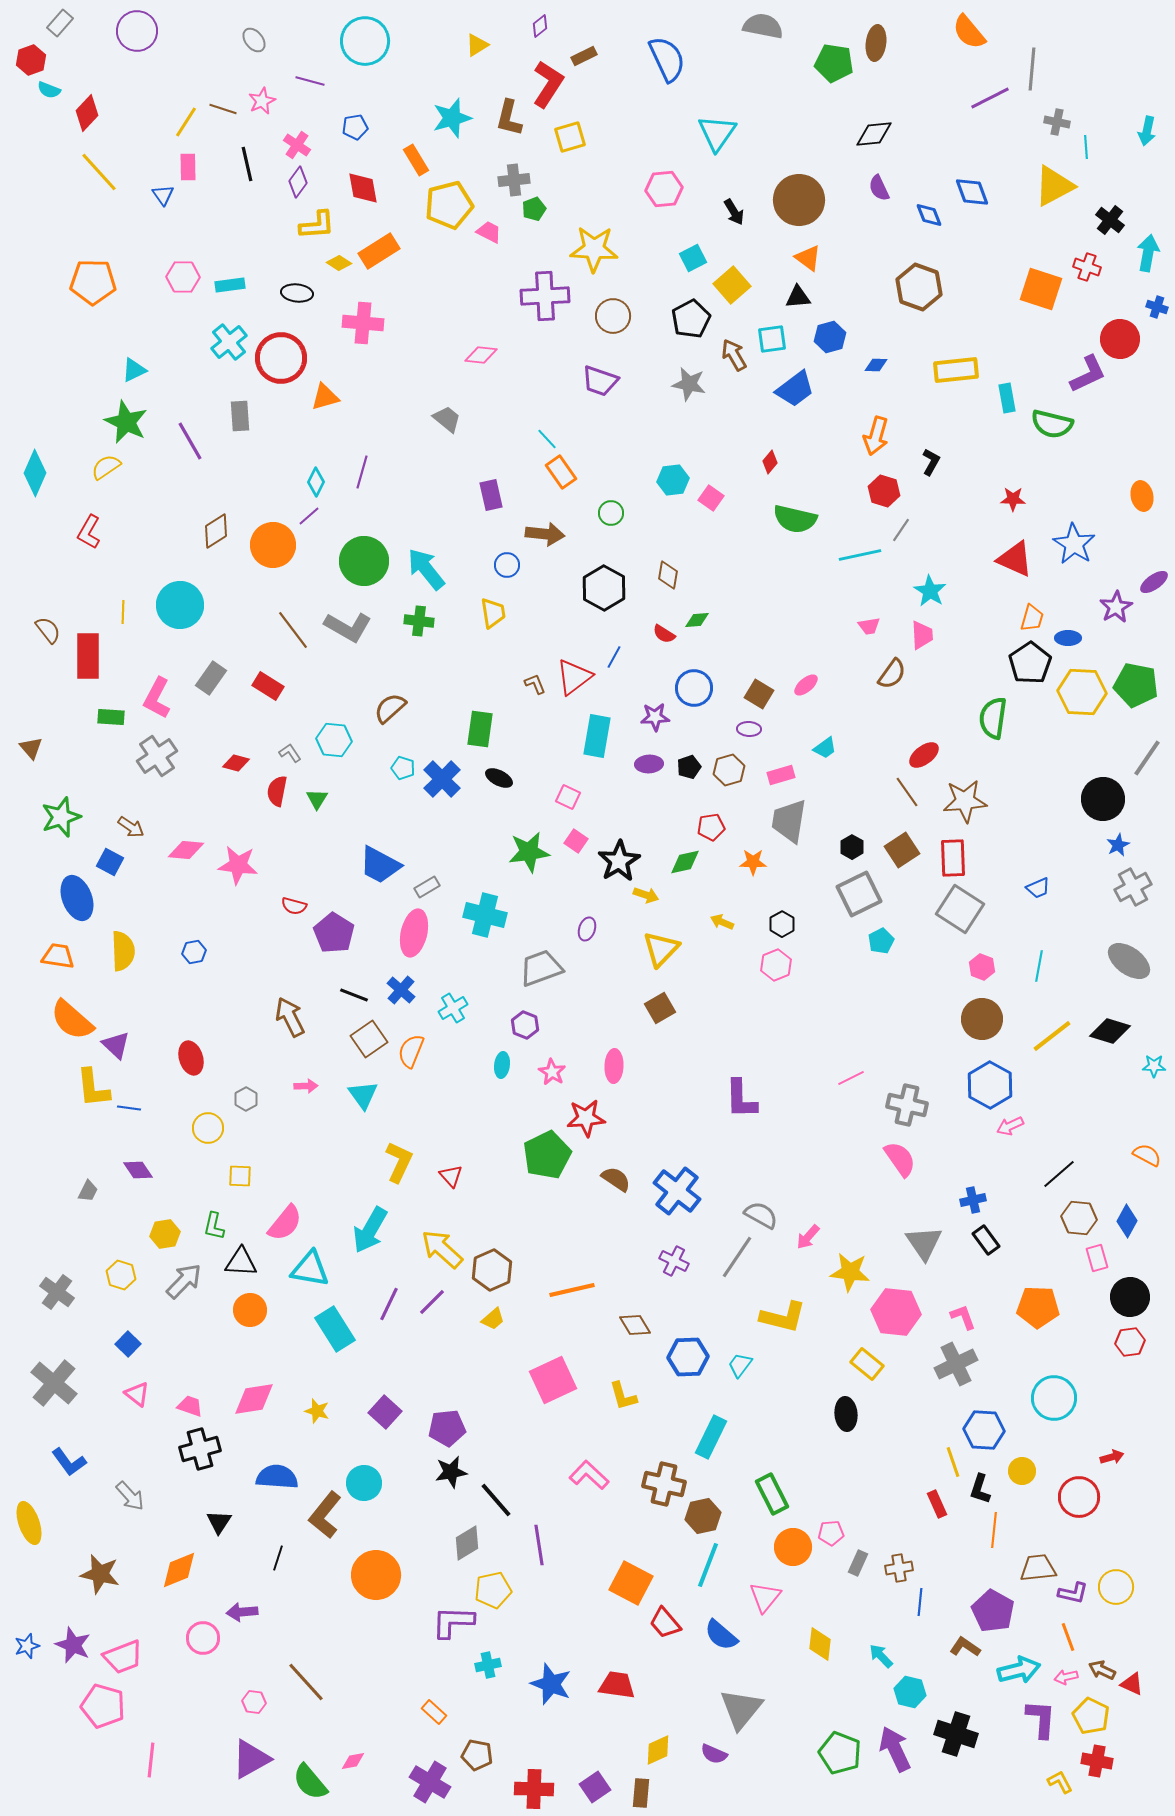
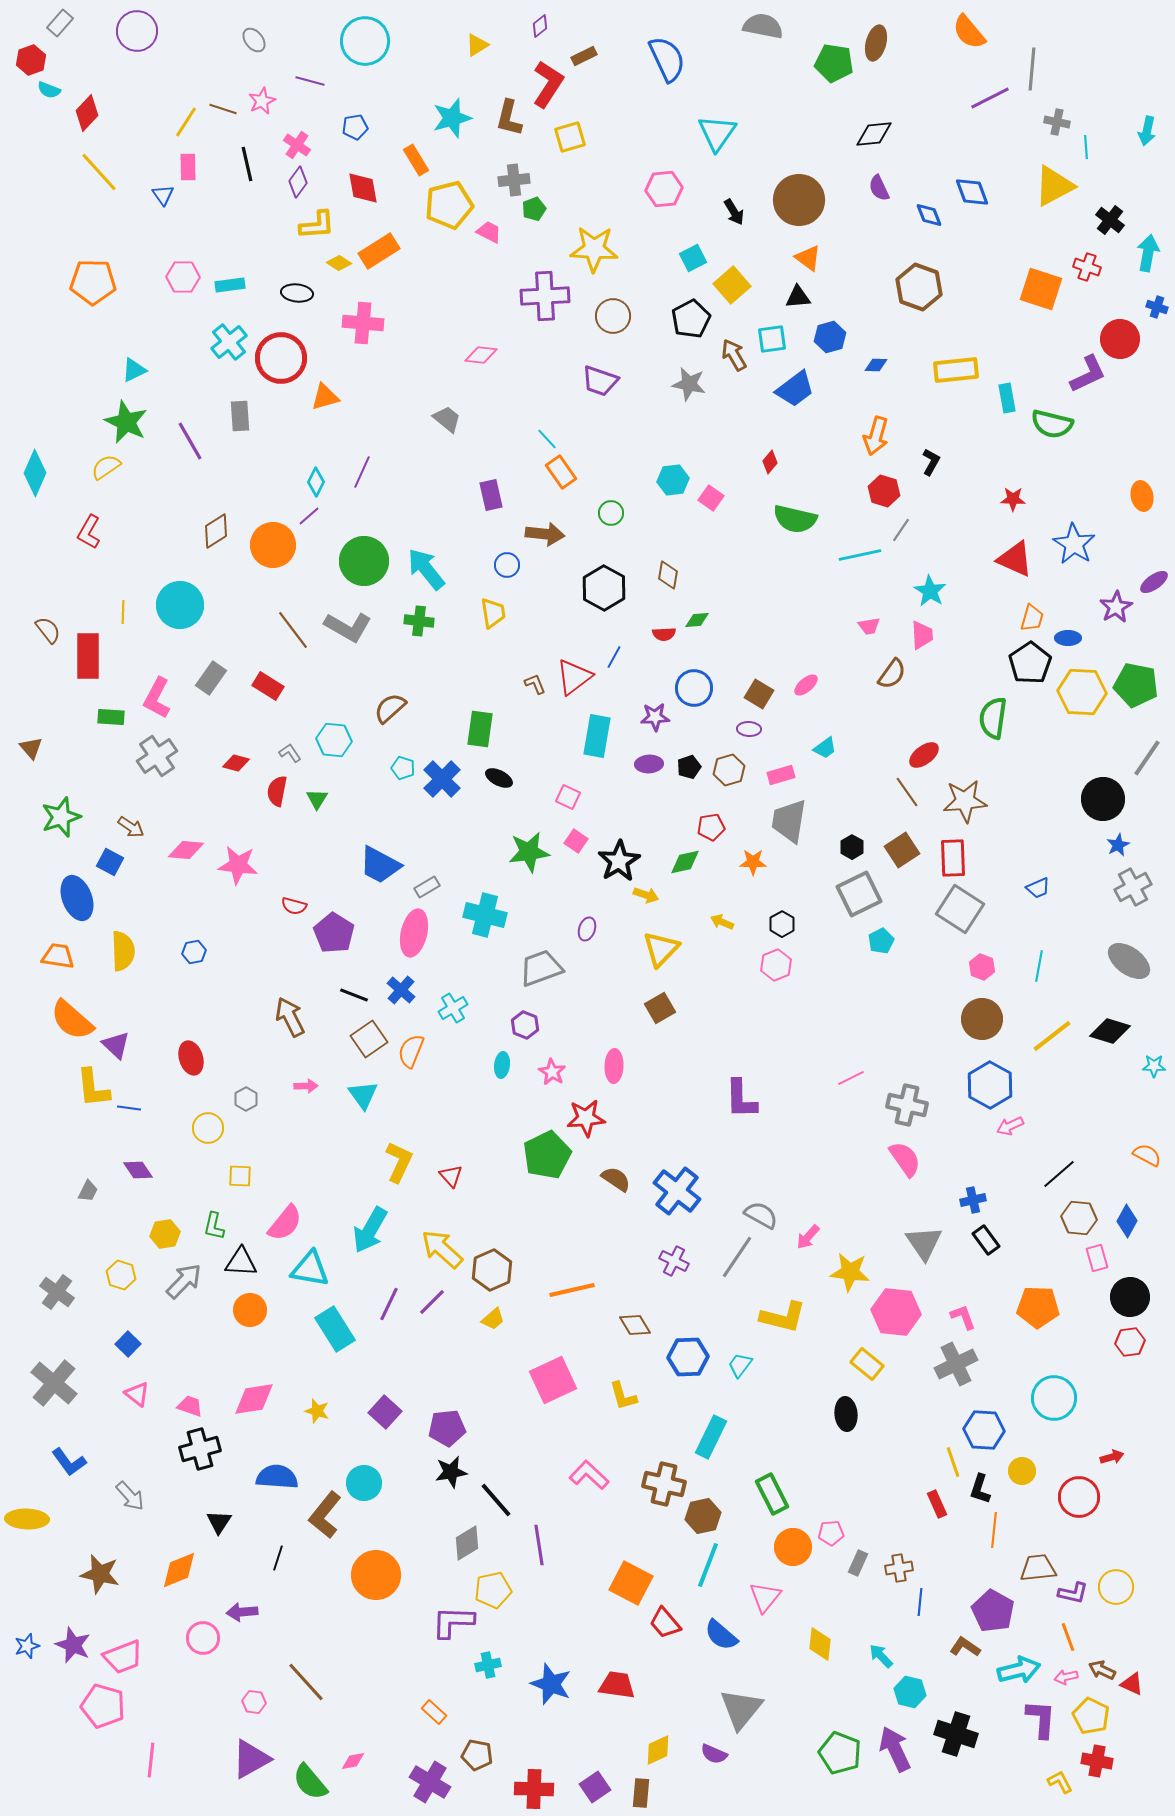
brown ellipse at (876, 43): rotated 8 degrees clockwise
purple line at (362, 472): rotated 8 degrees clockwise
red semicircle at (664, 634): rotated 35 degrees counterclockwise
pink semicircle at (900, 1159): moved 5 px right
yellow ellipse at (29, 1523): moved 2 px left, 4 px up; rotated 69 degrees counterclockwise
